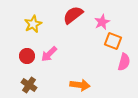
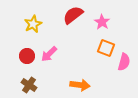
pink star: rotated 14 degrees counterclockwise
orange square: moved 7 px left, 7 px down
